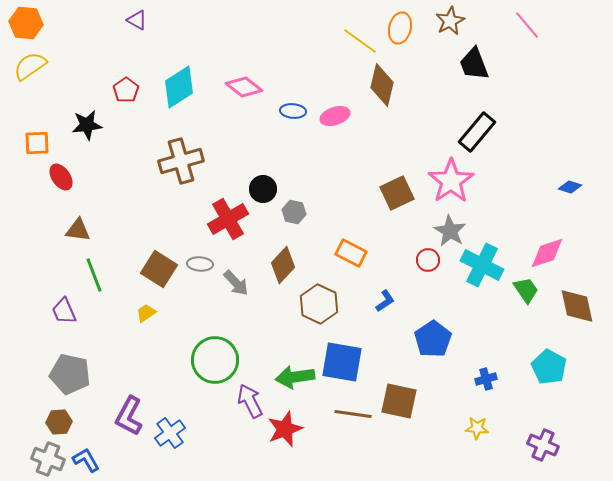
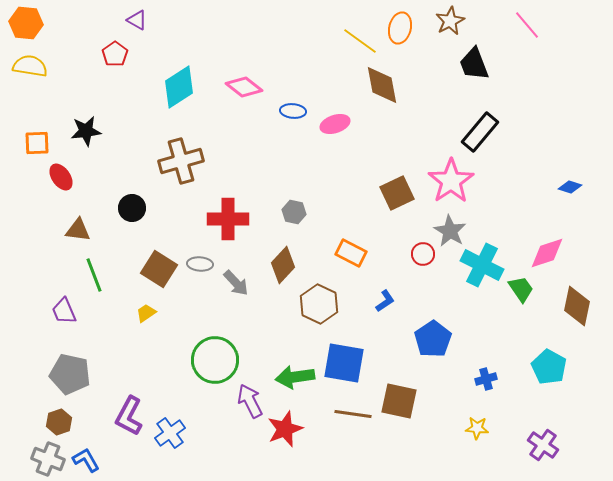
yellow semicircle at (30, 66): rotated 44 degrees clockwise
brown diamond at (382, 85): rotated 24 degrees counterclockwise
red pentagon at (126, 90): moved 11 px left, 36 px up
pink ellipse at (335, 116): moved 8 px down
black star at (87, 125): moved 1 px left, 6 px down
black rectangle at (477, 132): moved 3 px right
black circle at (263, 189): moved 131 px left, 19 px down
red cross at (228, 219): rotated 30 degrees clockwise
red circle at (428, 260): moved 5 px left, 6 px up
green trapezoid at (526, 290): moved 5 px left, 1 px up
brown diamond at (577, 306): rotated 24 degrees clockwise
blue square at (342, 362): moved 2 px right, 1 px down
brown hexagon at (59, 422): rotated 15 degrees counterclockwise
purple cross at (543, 445): rotated 12 degrees clockwise
